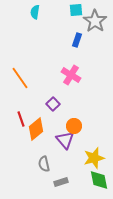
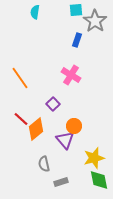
red line: rotated 28 degrees counterclockwise
